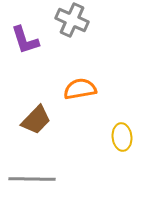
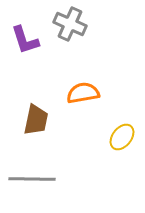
gray cross: moved 2 px left, 4 px down
orange semicircle: moved 3 px right, 4 px down
brown trapezoid: rotated 32 degrees counterclockwise
yellow ellipse: rotated 44 degrees clockwise
